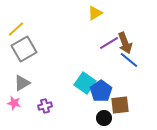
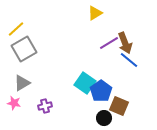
brown square: moved 1 px left, 1 px down; rotated 30 degrees clockwise
